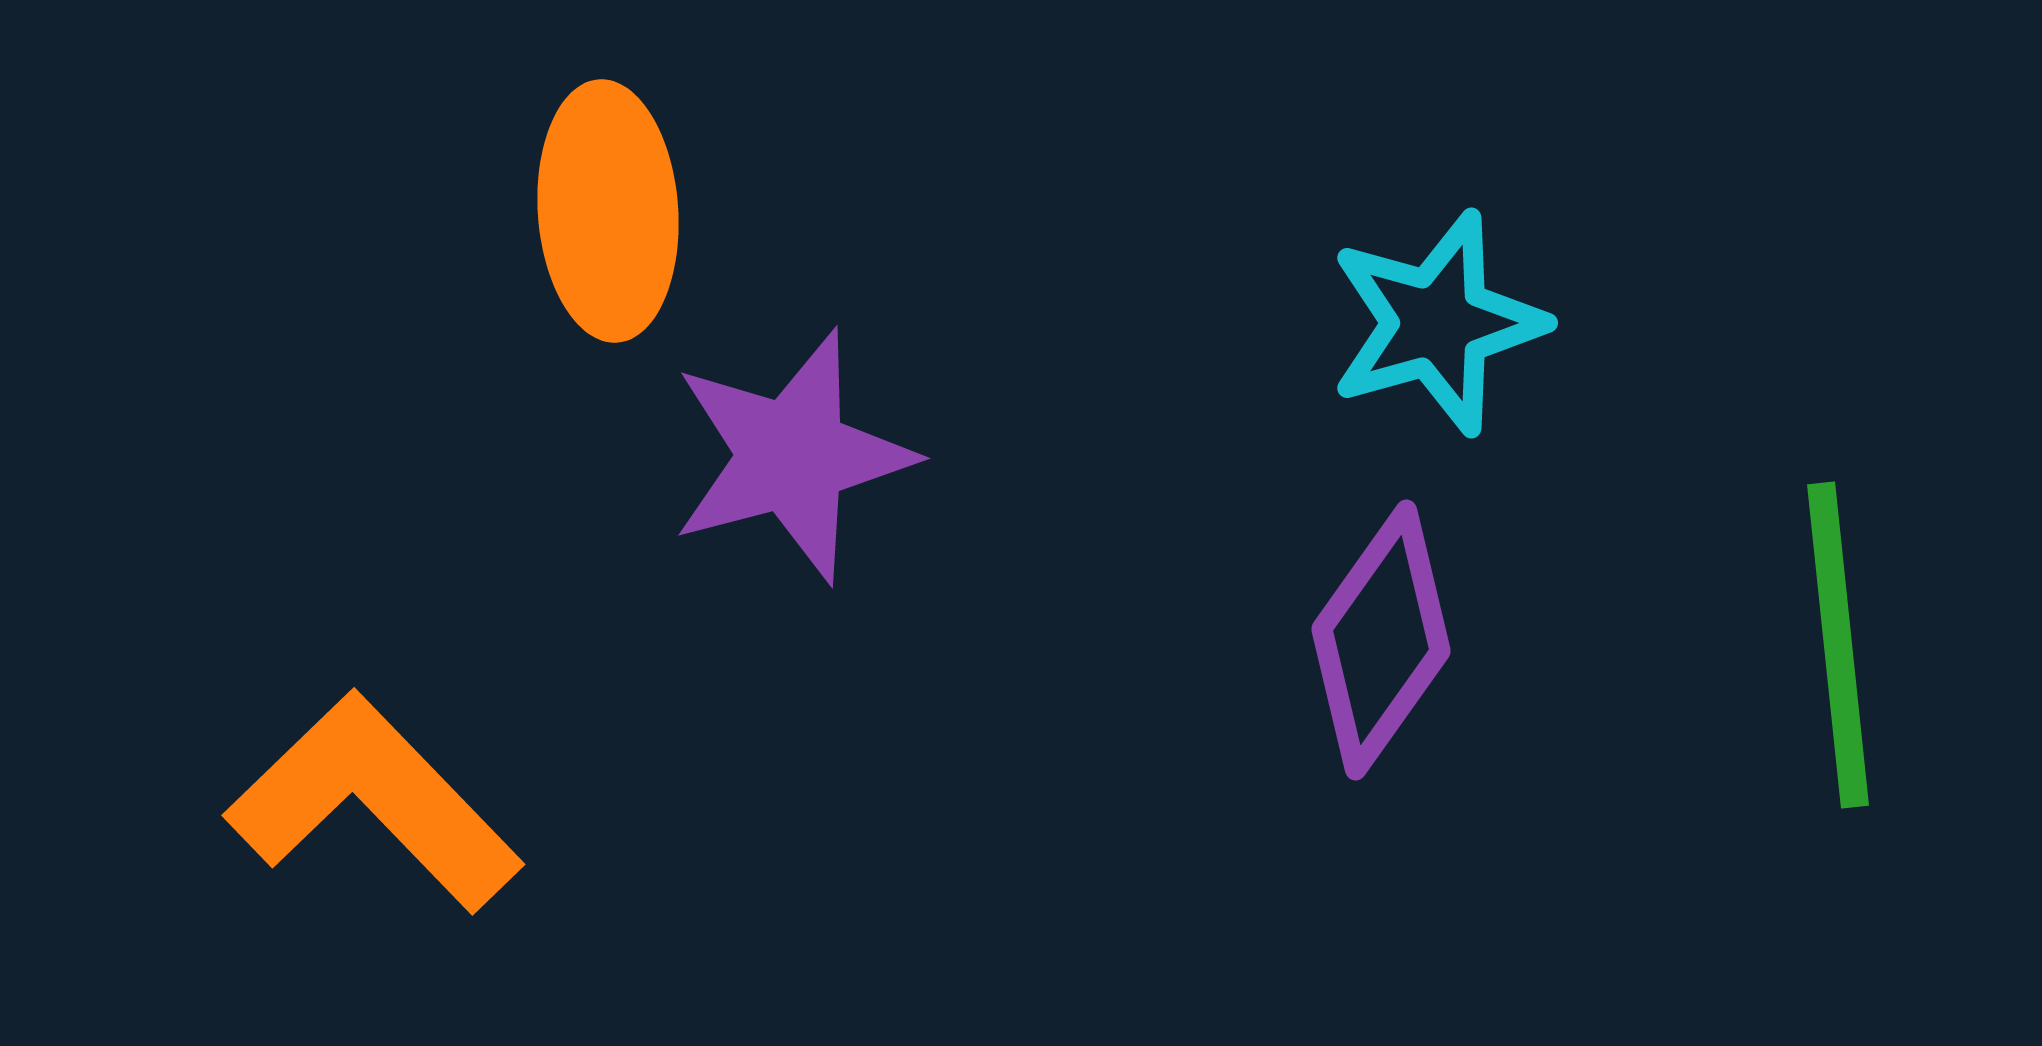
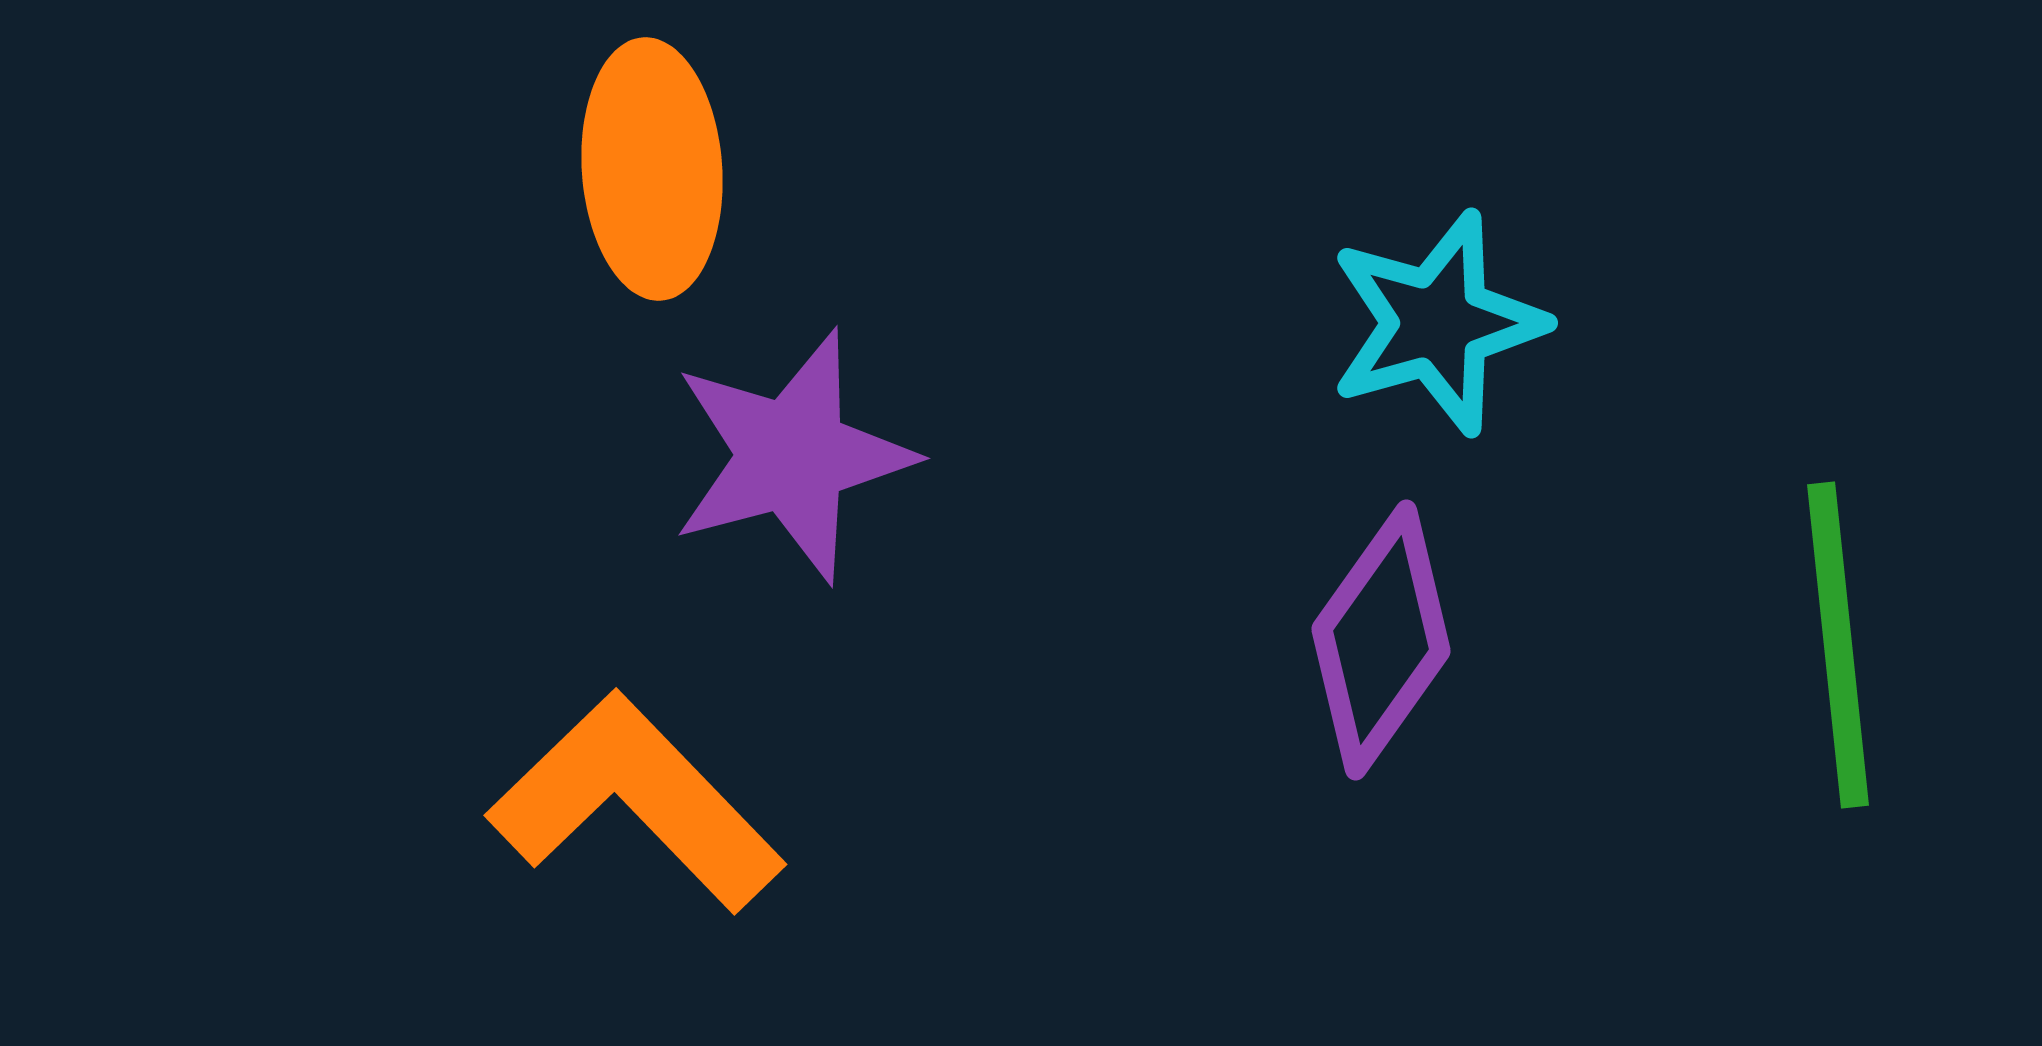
orange ellipse: moved 44 px right, 42 px up
orange L-shape: moved 262 px right
